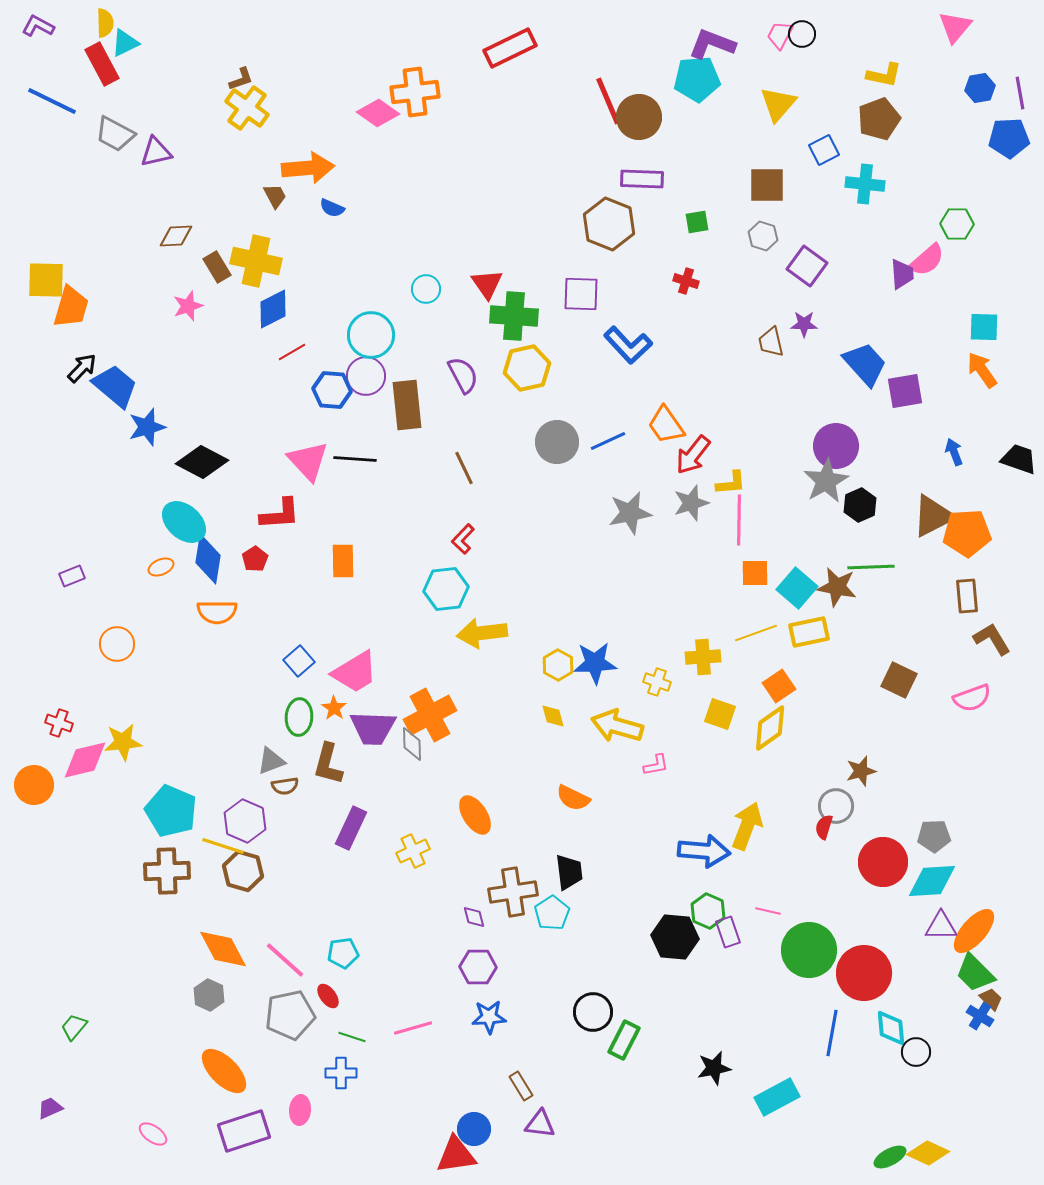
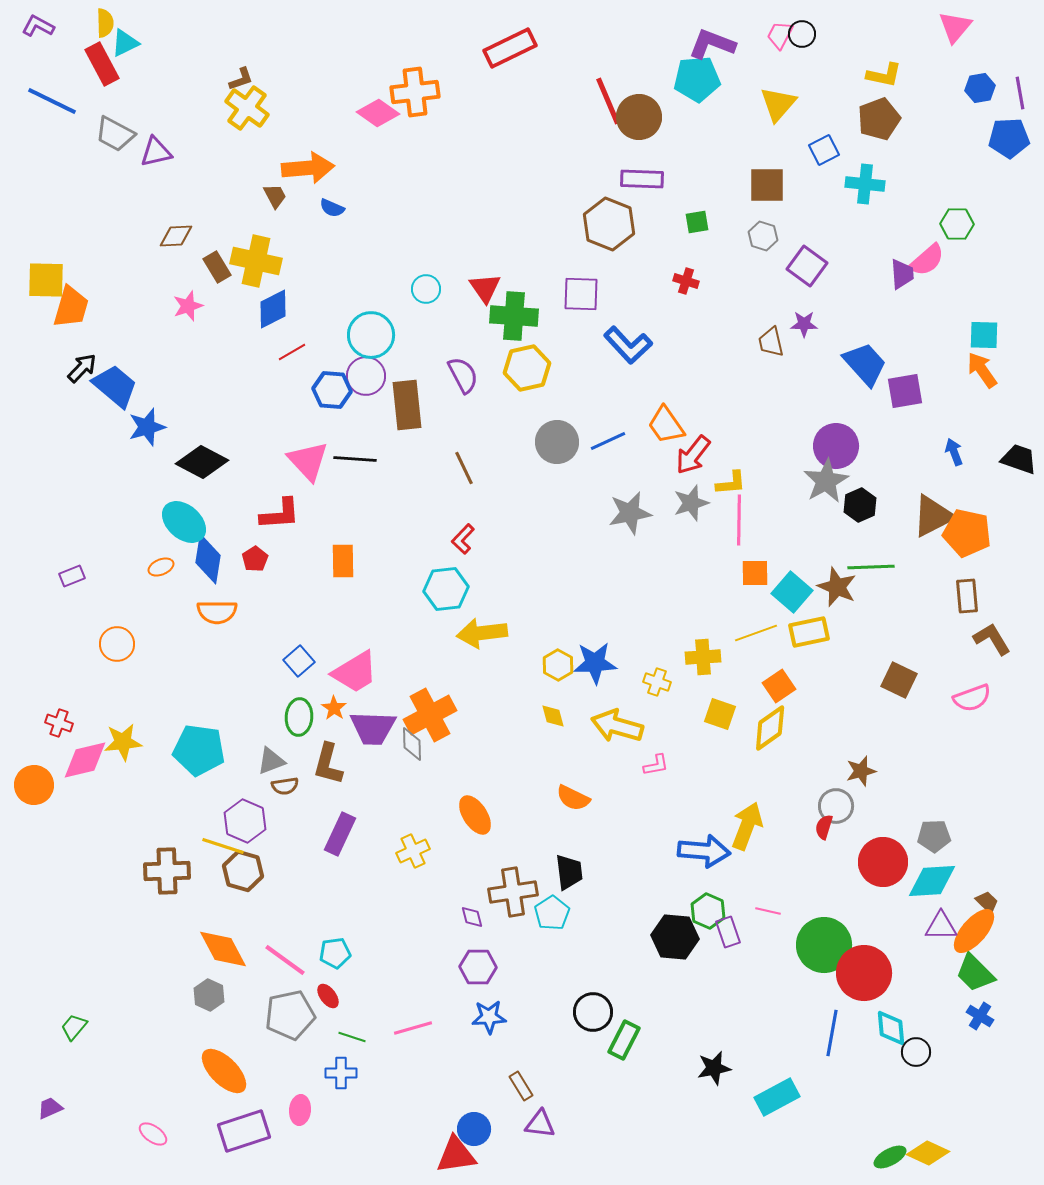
red triangle at (487, 284): moved 2 px left, 4 px down
cyan square at (984, 327): moved 8 px down
orange pentagon at (967, 533): rotated 15 degrees clockwise
brown star at (837, 587): rotated 12 degrees clockwise
cyan square at (797, 588): moved 5 px left, 4 px down
cyan pentagon at (171, 811): moved 28 px right, 61 px up; rotated 15 degrees counterclockwise
purple rectangle at (351, 828): moved 11 px left, 6 px down
purple diamond at (474, 917): moved 2 px left
green circle at (809, 950): moved 15 px right, 5 px up
cyan pentagon at (343, 953): moved 8 px left
pink line at (285, 960): rotated 6 degrees counterclockwise
brown trapezoid at (991, 999): moved 4 px left, 97 px up
